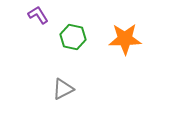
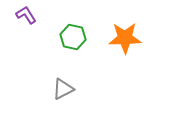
purple L-shape: moved 12 px left
orange star: moved 1 px up
